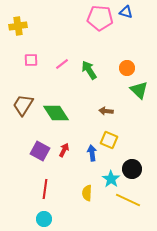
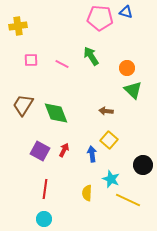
pink line: rotated 64 degrees clockwise
green arrow: moved 2 px right, 14 px up
green triangle: moved 6 px left
green diamond: rotated 12 degrees clockwise
yellow square: rotated 18 degrees clockwise
blue arrow: moved 1 px down
black circle: moved 11 px right, 4 px up
cyan star: rotated 12 degrees counterclockwise
